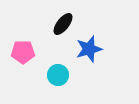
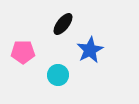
blue star: moved 1 px right, 1 px down; rotated 12 degrees counterclockwise
